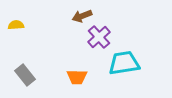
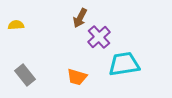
brown arrow: moved 2 px left, 2 px down; rotated 42 degrees counterclockwise
cyan trapezoid: moved 1 px down
orange trapezoid: rotated 15 degrees clockwise
